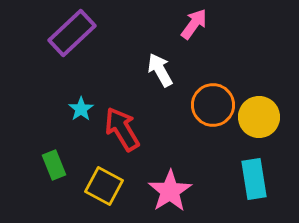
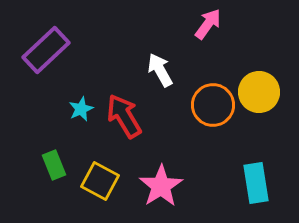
pink arrow: moved 14 px right
purple rectangle: moved 26 px left, 17 px down
cyan star: rotated 10 degrees clockwise
yellow circle: moved 25 px up
red arrow: moved 2 px right, 13 px up
cyan rectangle: moved 2 px right, 4 px down
yellow square: moved 4 px left, 5 px up
pink star: moved 9 px left, 5 px up
